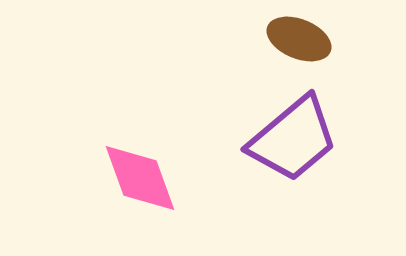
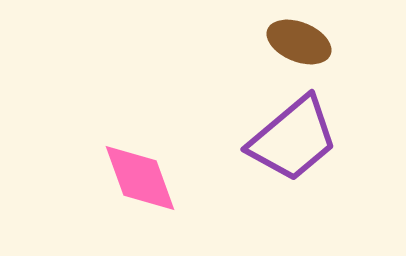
brown ellipse: moved 3 px down
